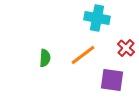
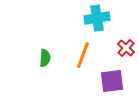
cyan cross: rotated 20 degrees counterclockwise
orange line: rotated 32 degrees counterclockwise
purple square: moved 1 px down; rotated 15 degrees counterclockwise
